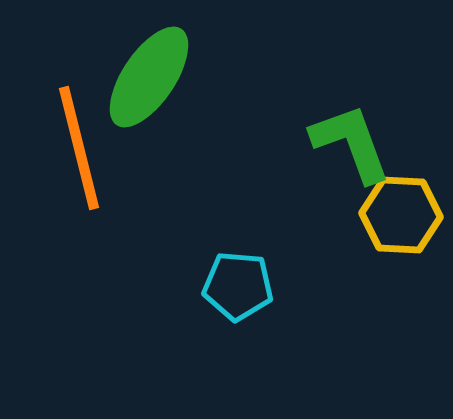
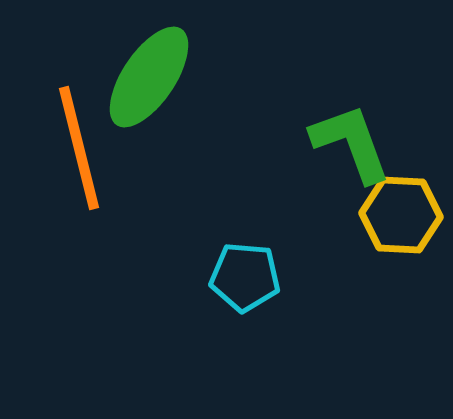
cyan pentagon: moved 7 px right, 9 px up
